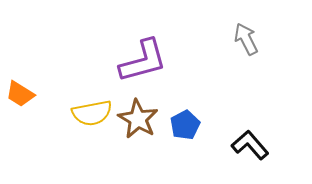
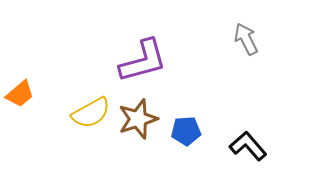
orange trapezoid: rotated 72 degrees counterclockwise
yellow semicircle: moved 1 px left; rotated 18 degrees counterclockwise
brown star: rotated 24 degrees clockwise
blue pentagon: moved 1 px right, 6 px down; rotated 24 degrees clockwise
black L-shape: moved 2 px left, 1 px down
